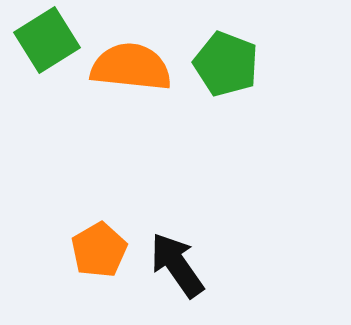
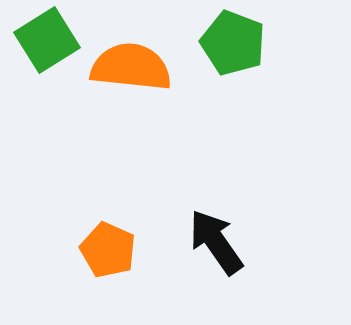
green pentagon: moved 7 px right, 21 px up
orange pentagon: moved 9 px right; rotated 18 degrees counterclockwise
black arrow: moved 39 px right, 23 px up
